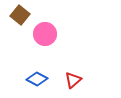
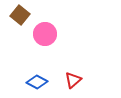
blue diamond: moved 3 px down
